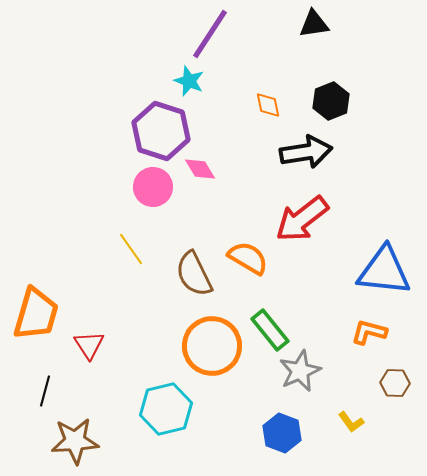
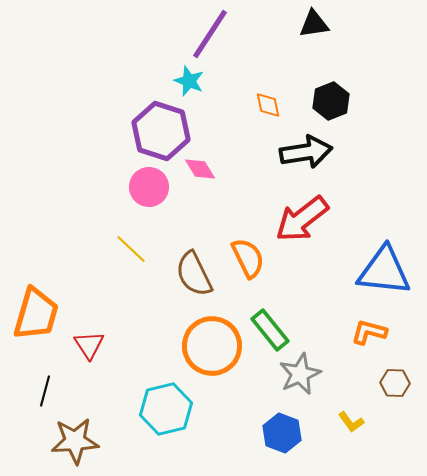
pink circle: moved 4 px left
yellow line: rotated 12 degrees counterclockwise
orange semicircle: rotated 33 degrees clockwise
gray star: moved 3 px down
